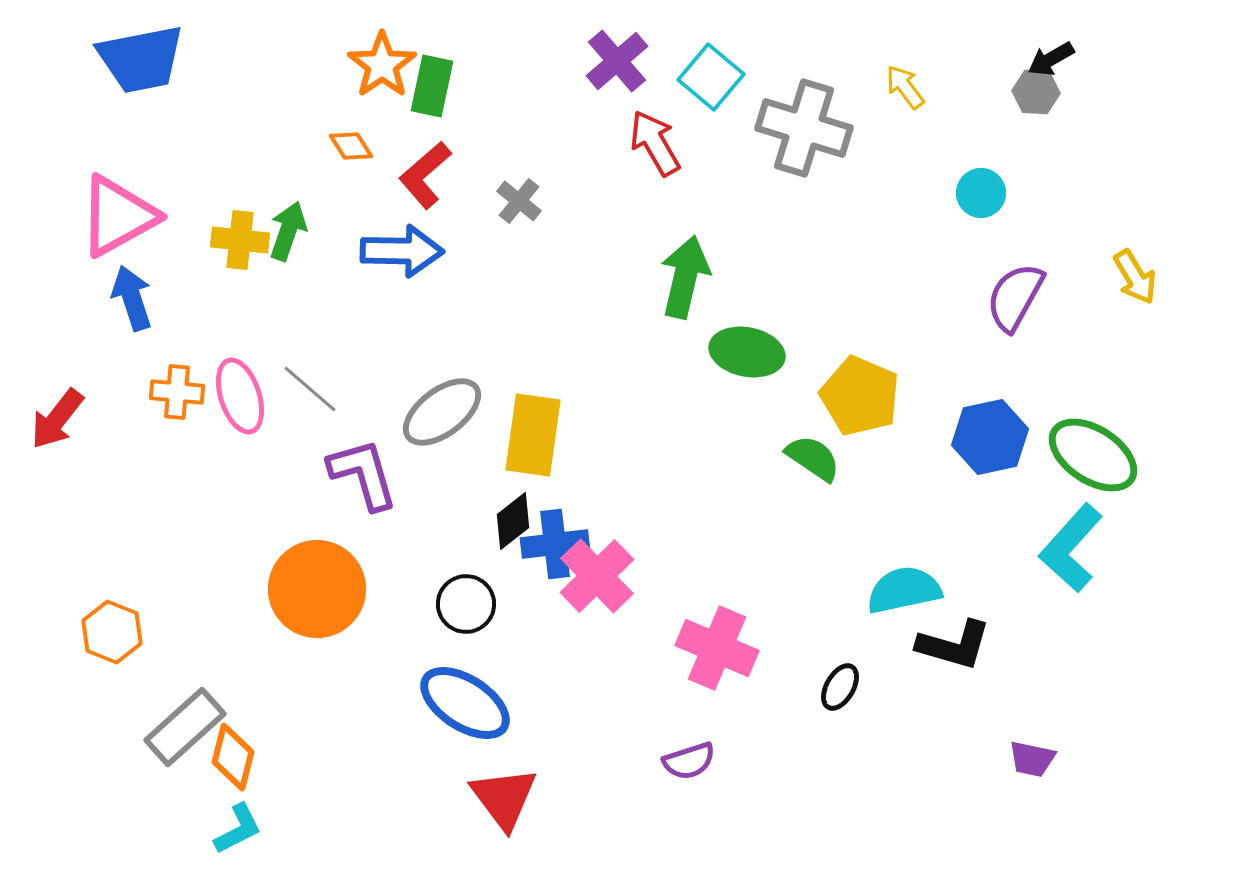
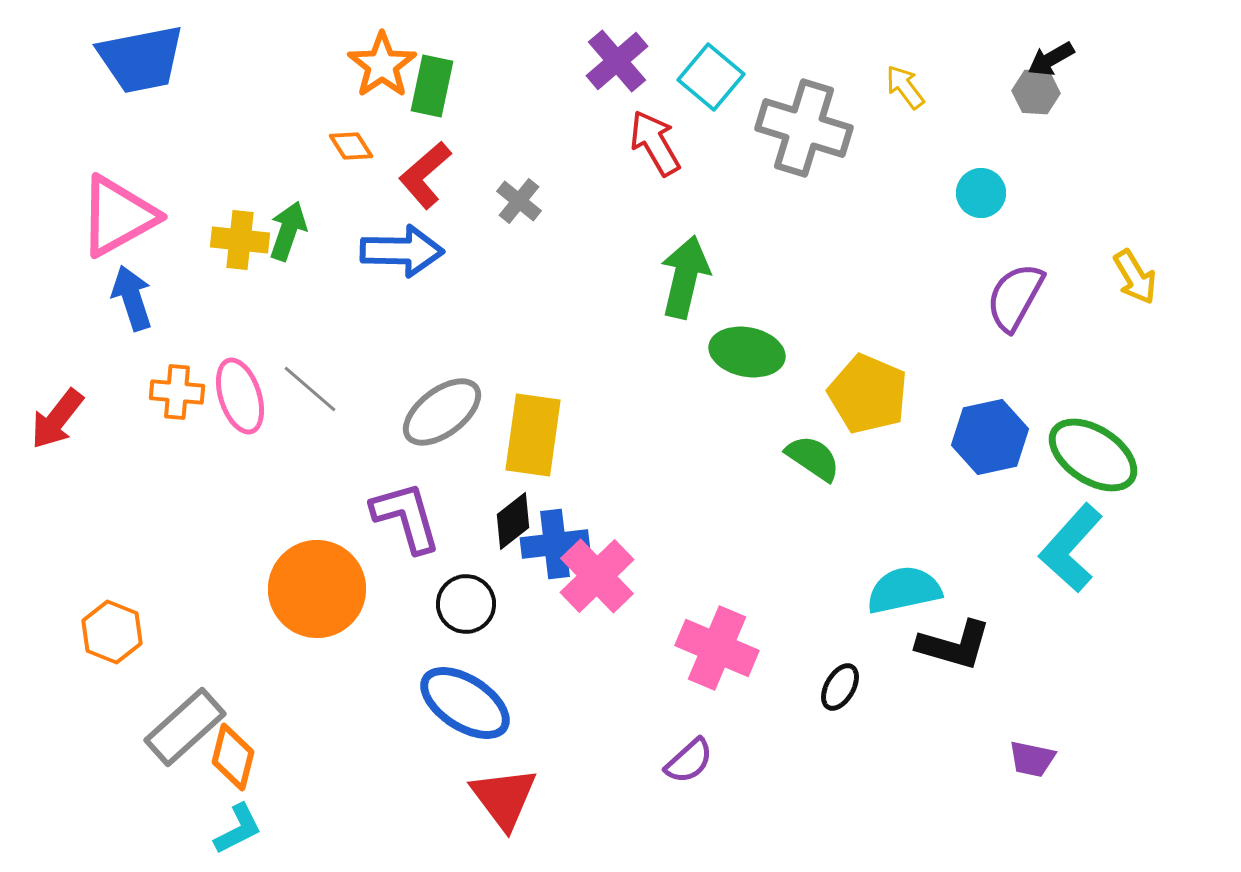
yellow pentagon at (860, 396): moved 8 px right, 2 px up
purple L-shape at (363, 474): moved 43 px right, 43 px down
purple semicircle at (689, 761): rotated 24 degrees counterclockwise
